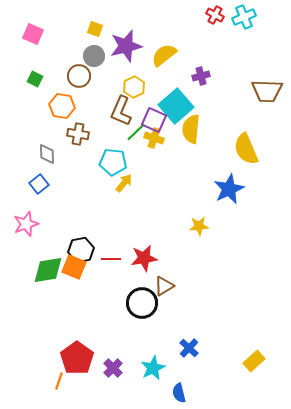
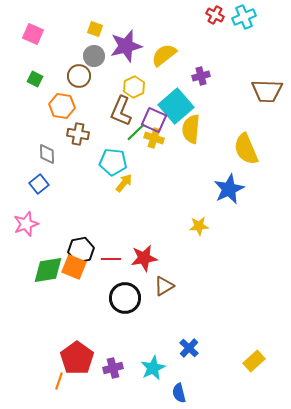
black circle at (142, 303): moved 17 px left, 5 px up
purple cross at (113, 368): rotated 30 degrees clockwise
